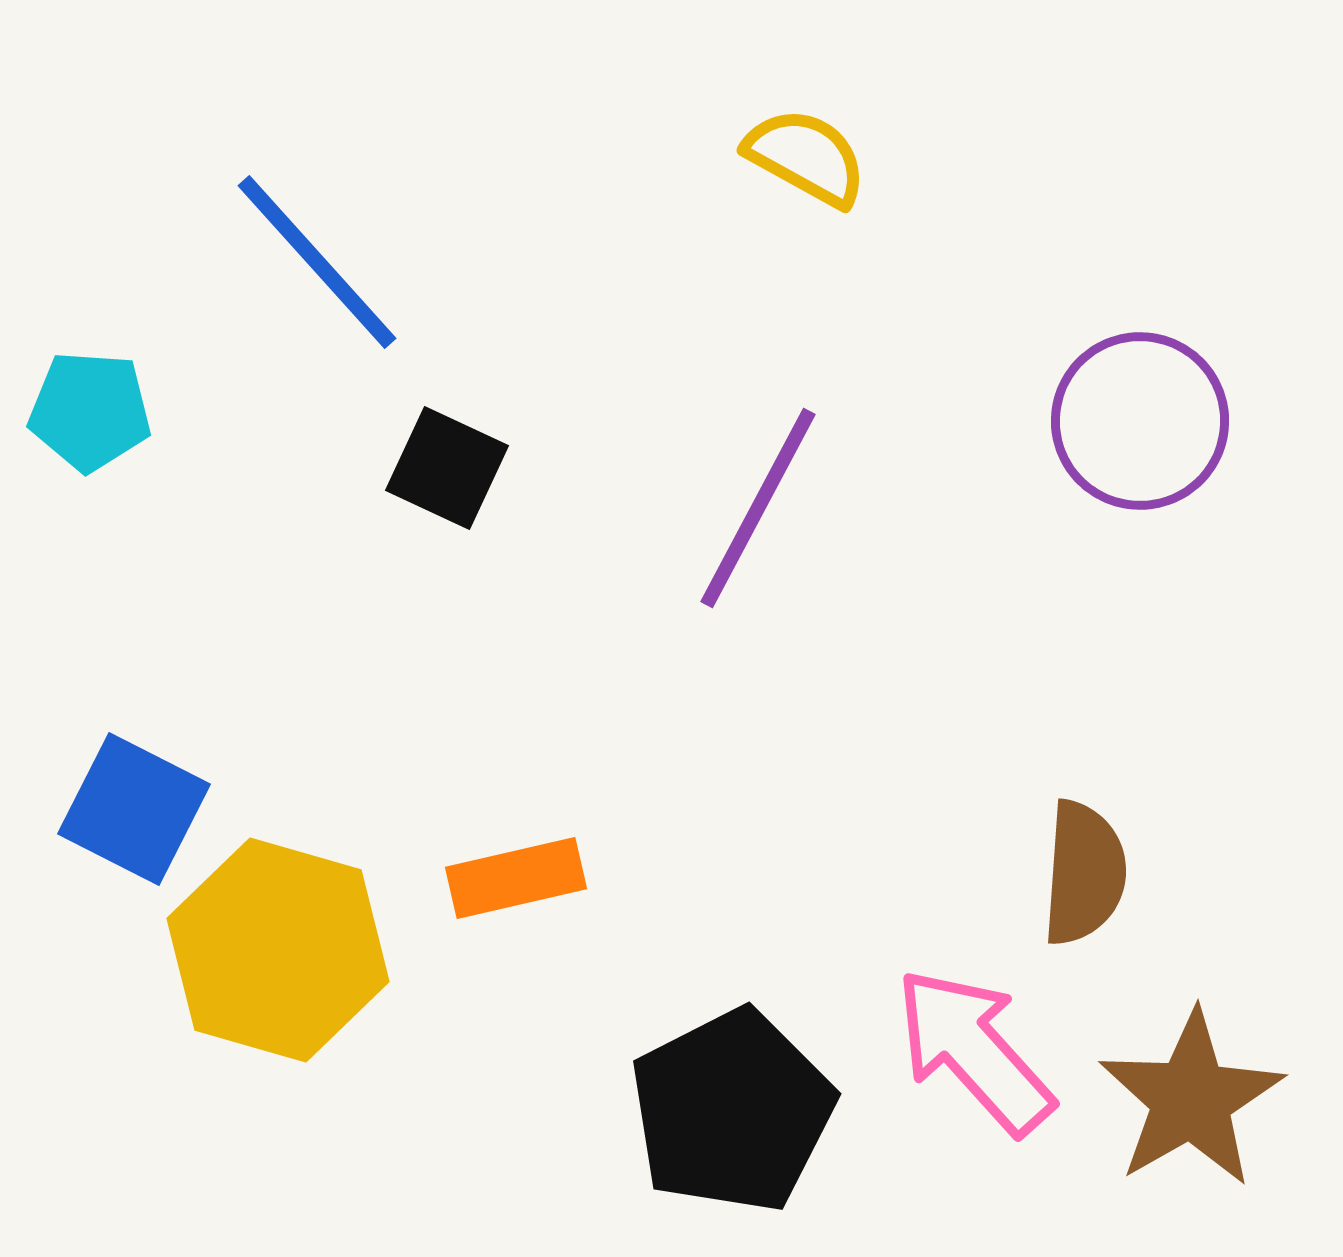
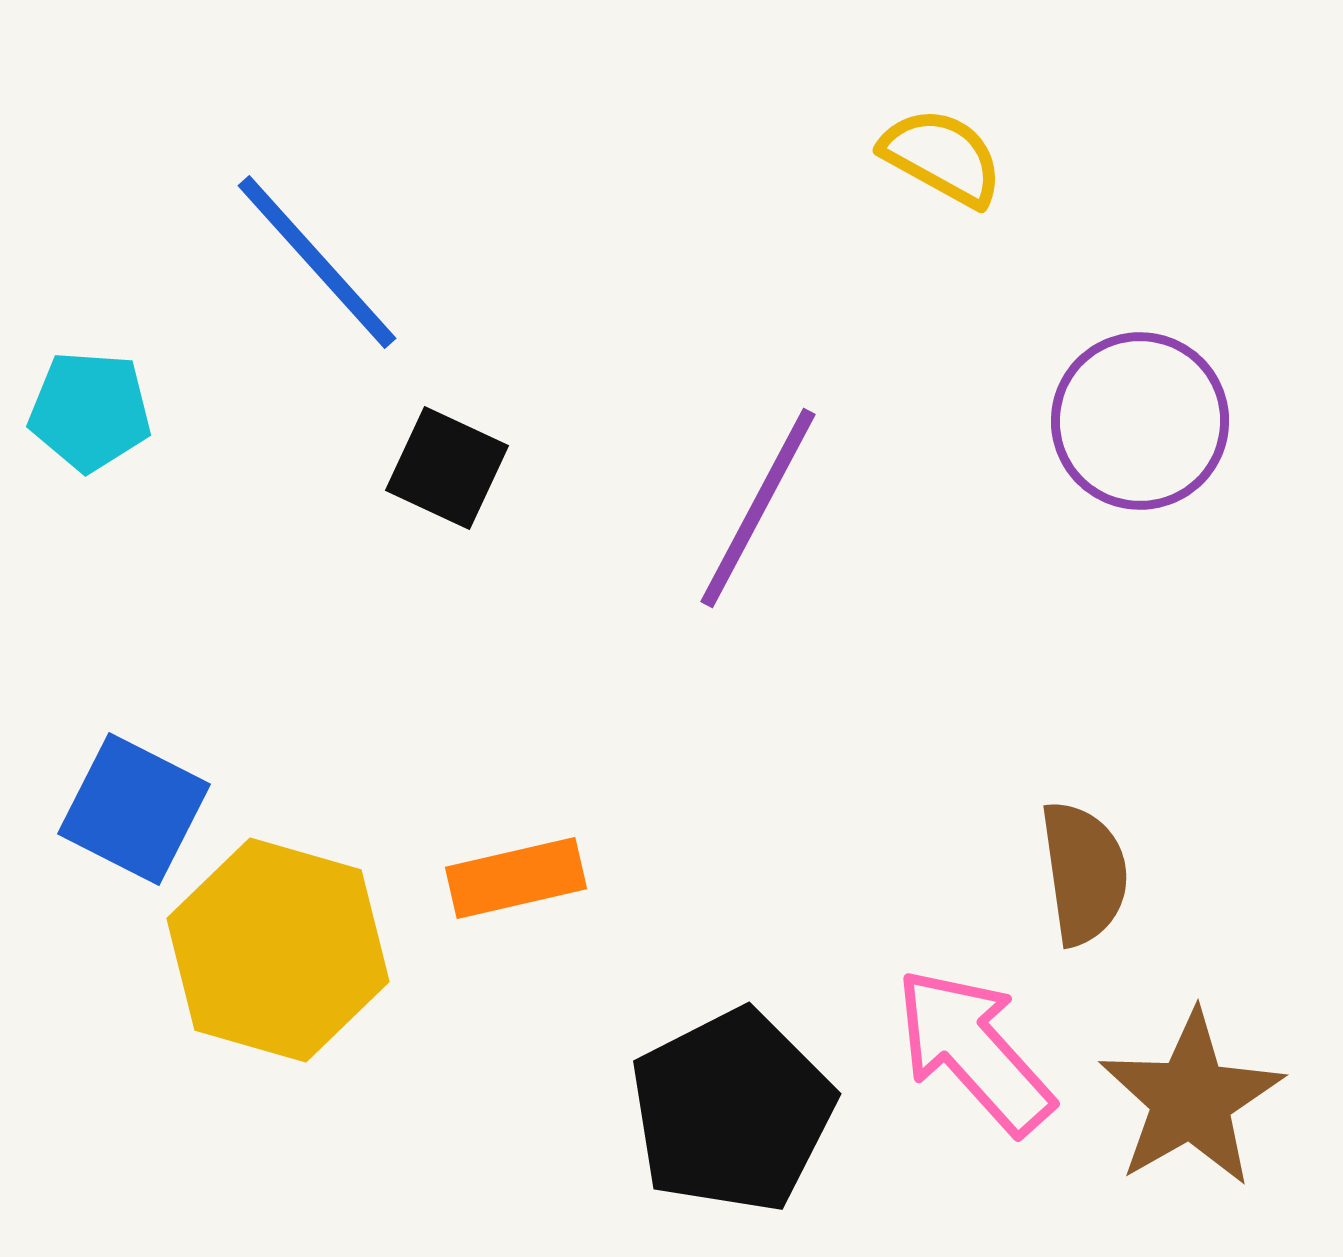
yellow semicircle: moved 136 px right
brown semicircle: rotated 12 degrees counterclockwise
